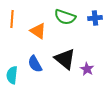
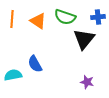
blue cross: moved 3 px right, 1 px up
orange triangle: moved 10 px up
black triangle: moved 19 px right, 20 px up; rotated 30 degrees clockwise
purple star: moved 13 px down; rotated 16 degrees counterclockwise
cyan semicircle: moved 1 px right; rotated 72 degrees clockwise
